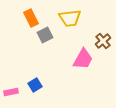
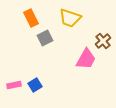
yellow trapezoid: rotated 25 degrees clockwise
gray square: moved 3 px down
pink trapezoid: moved 3 px right
pink rectangle: moved 3 px right, 7 px up
